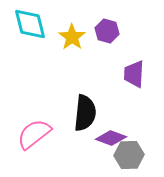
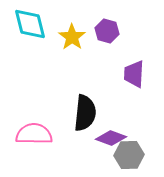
pink semicircle: rotated 39 degrees clockwise
